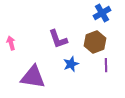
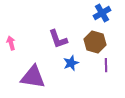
brown hexagon: rotated 25 degrees counterclockwise
blue star: moved 1 px up
